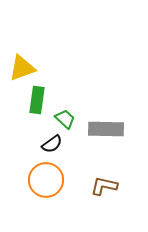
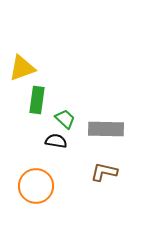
black semicircle: moved 4 px right, 3 px up; rotated 135 degrees counterclockwise
orange circle: moved 10 px left, 6 px down
brown L-shape: moved 14 px up
